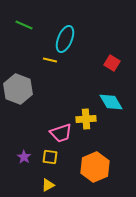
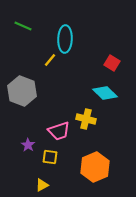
green line: moved 1 px left, 1 px down
cyan ellipse: rotated 20 degrees counterclockwise
yellow line: rotated 64 degrees counterclockwise
gray hexagon: moved 4 px right, 2 px down
cyan diamond: moved 6 px left, 9 px up; rotated 15 degrees counterclockwise
yellow cross: rotated 18 degrees clockwise
pink trapezoid: moved 2 px left, 2 px up
purple star: moved 4 px right, 12 px up
yellow triangle: moved 6 px left
